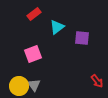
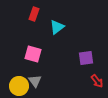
red rectangle: rotated 32 degrees counterclockwise
purple square: moved 4 px right, 20 px down; rotated 14 degrees counterclockwise
pink square: rotated 36 degrees clockwise
gray triangle: moved 1 px right, 4 px up
